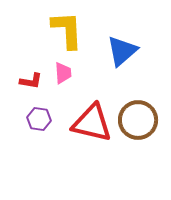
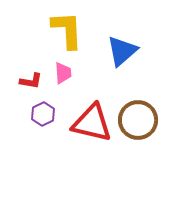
purple hexagon: moved 4 px right, 5 px up; rotated 25 degrees clockwise
